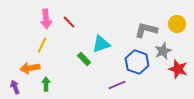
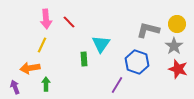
gray L-shape: moved 2 px right
cyan triangle: rotated 36 degrees counterclockwise
gray star: moved 11 px right, 5 px up; rotated 12 degrees counterclockwise
green rectangle: rotated 40 degrees clockwise
purple line: rotated 36 degrees counterclockwise
